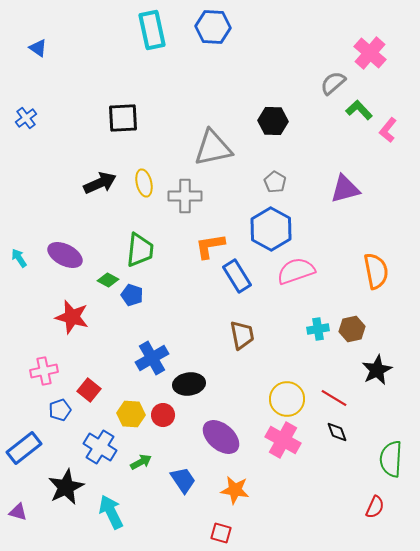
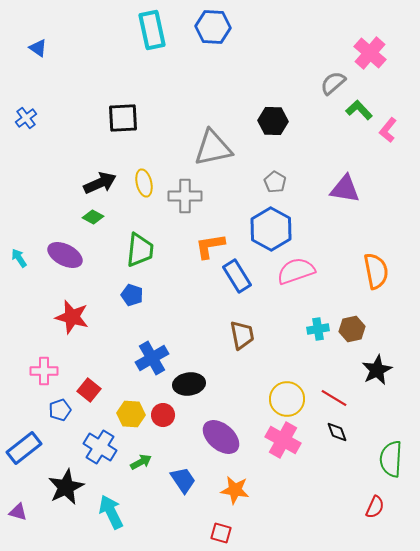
purple triangle at (345, 189): rotated 24 degrees clockwise
green diamond at (108, 280): moved 15 px left, 63 px up
pink cross at (44, 371): rotated 12 degrees clockwise
